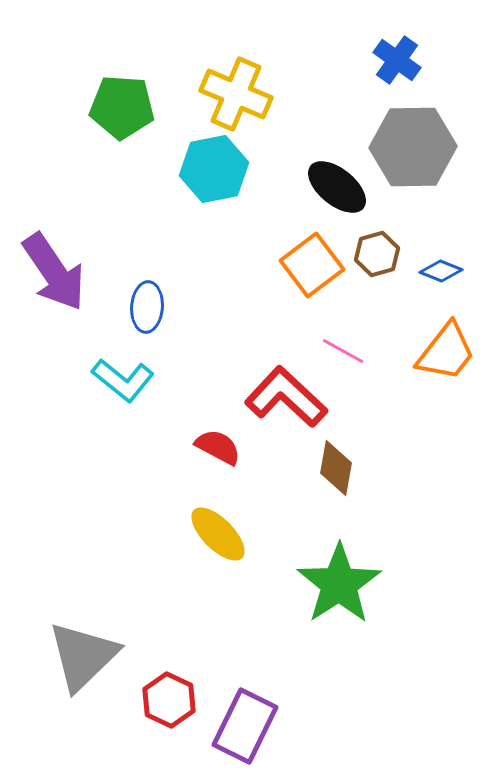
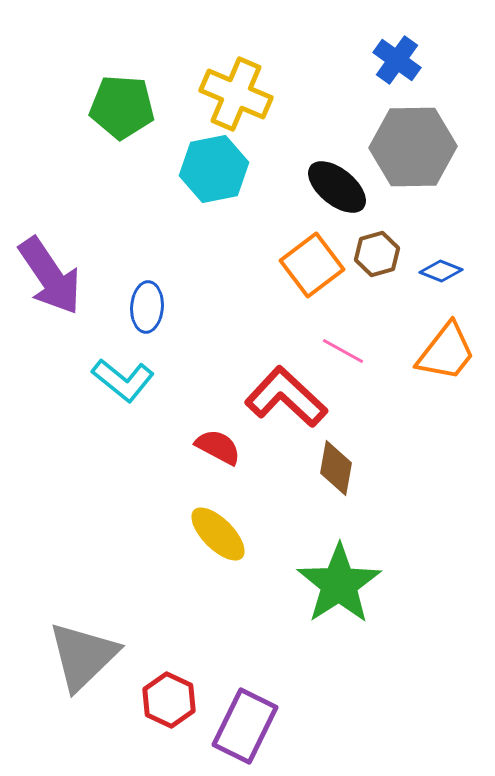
purple arrow: moved 4 px left, 4 px down
